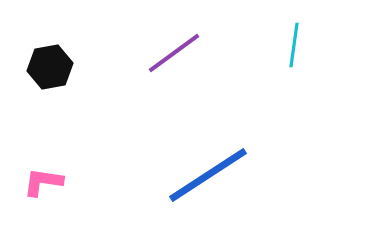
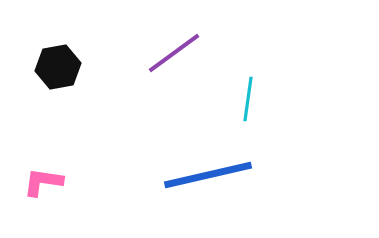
cyan line: moved 46 px left, 54 px down
black hexagon: moved 8 px right
blue line: rotated 20 degrees clockwise
